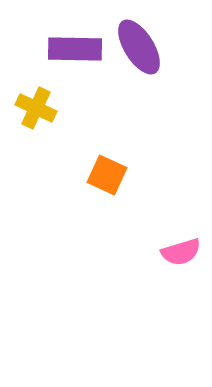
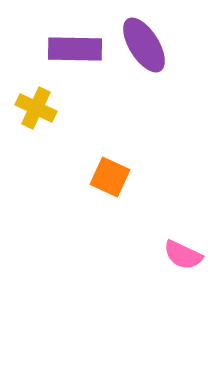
purple ellipse: moved 5 px right, 2 px up
orange square: moved 3 px right, 2 px down
pink semicircle: moved 2 px right, 3 px down; rotated 42 degrees clockwise
